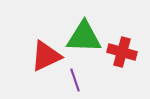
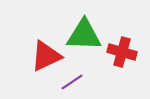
green triangle: moved 2 px up
purple line: moved 3 px left, 2 px down; rotated 75 degrees clockwise
